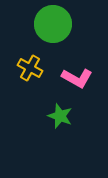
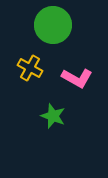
green circle: moved 1 px down
green star: moved 7 px left
